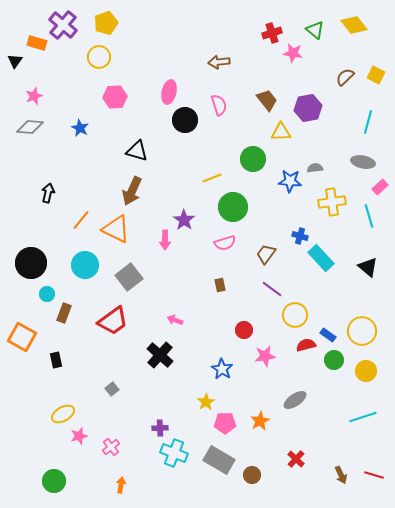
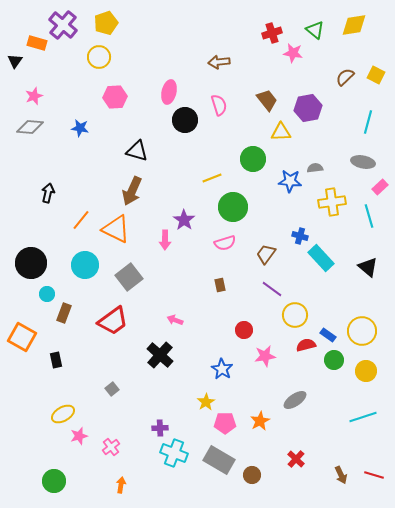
yellow diamond at (354, 25): rotated 60 degrees counterclockwise
blue star at (80, 128): rotated 18 degrees counterclockwise
